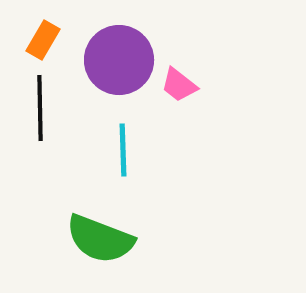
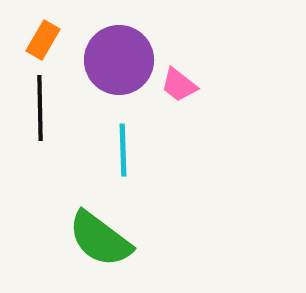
green semicircle: rotated 16 degrees clockwise
